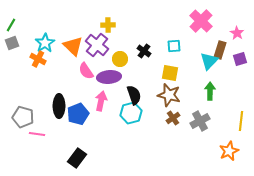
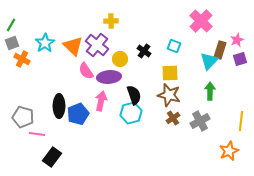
yellow cross: moved 3 px right, 4 px up
pink star: moved 7 px down; rotated 16 degrees clockwise
cyan square: rotated 24 degrees clockwise
orange cross: moved 16 px left
yellow square: rotated 12 degrees counterclockwise
black rectangle: moved 25 px left, 1 px up
